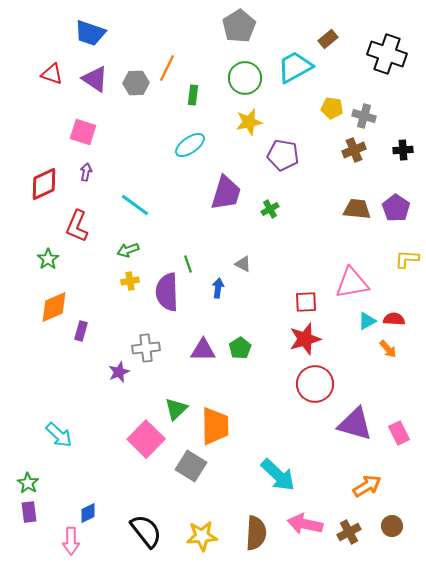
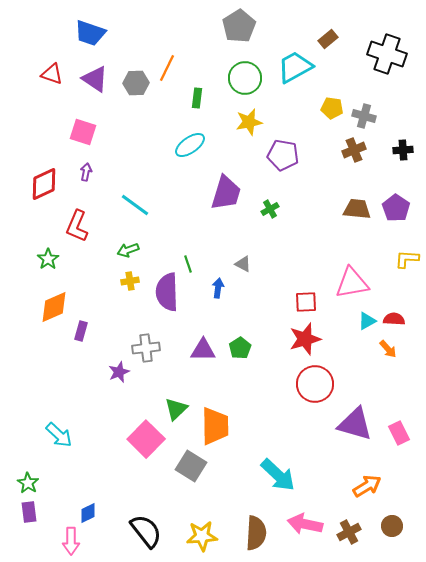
green rectangle at (193, 95): moved 4 px right, 3 px down
